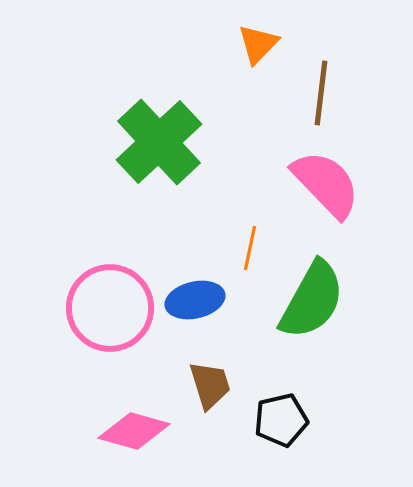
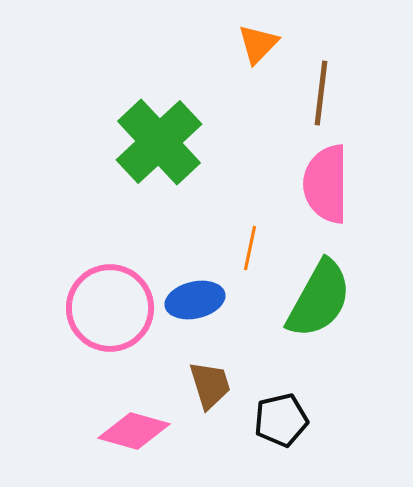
pink semicircle: rotated 136 degrees counterclockwise
green semicircle: moved 7 px right, 1 px up
